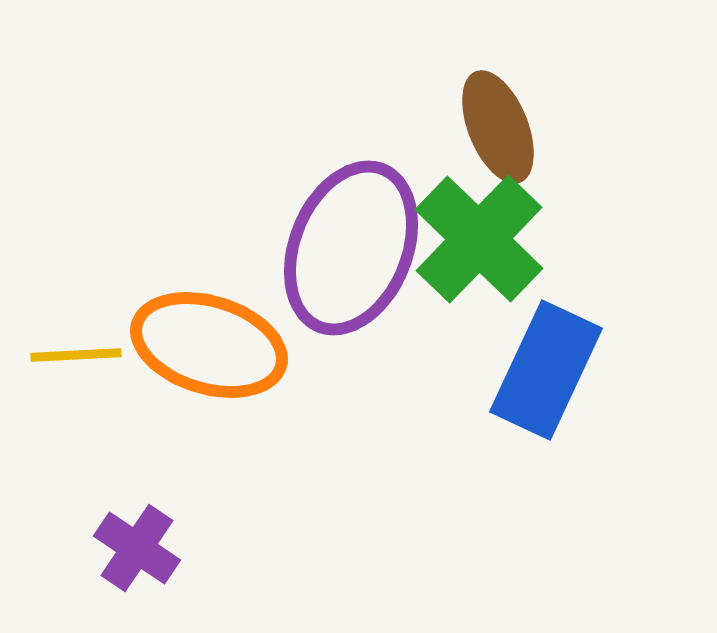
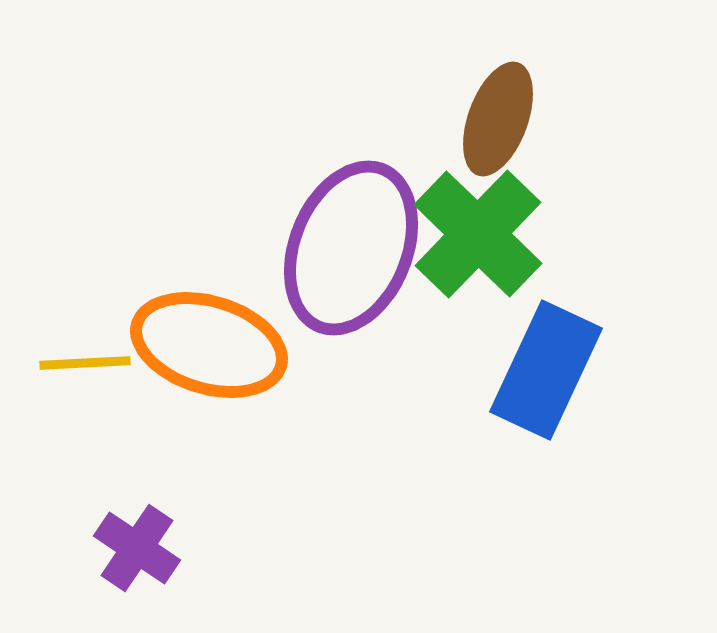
brown ellipse: moved 8 px up; rotated 42 degrees clockwise
green cross: moved 1 px left, 5 px up
yellow line: moved 9 px right, 8 px down
